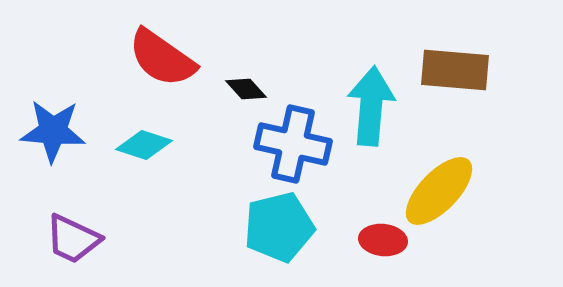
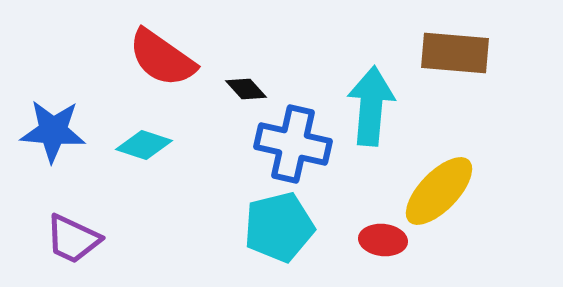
brown rectangle: moved 17 px up
